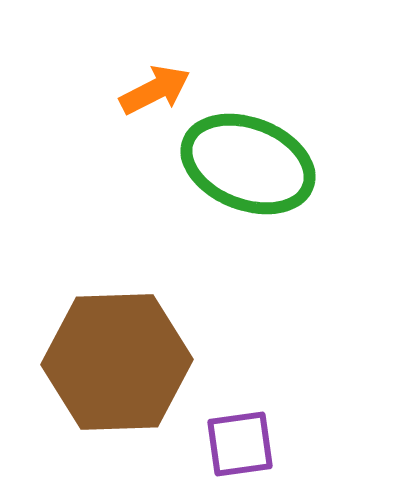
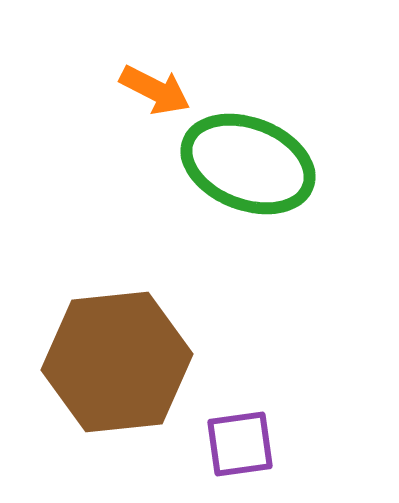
orange arrow: rotated 54 degrees clockwise
brown hexagon: rotated 4 degrees counterclockwise
